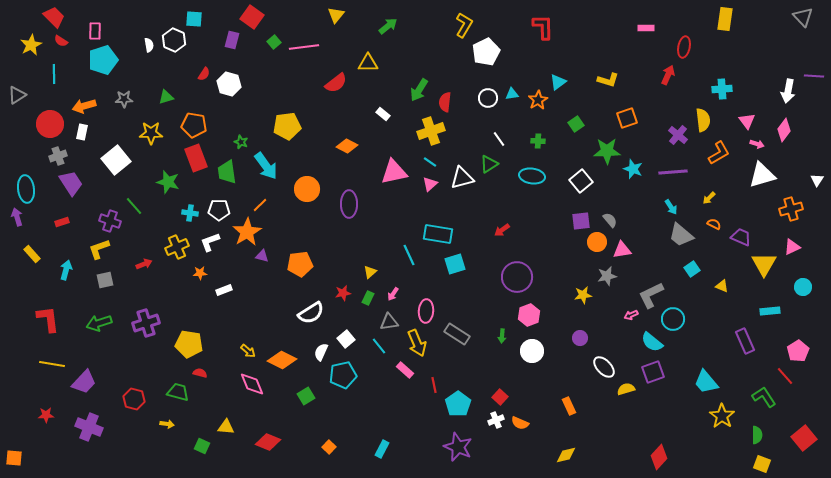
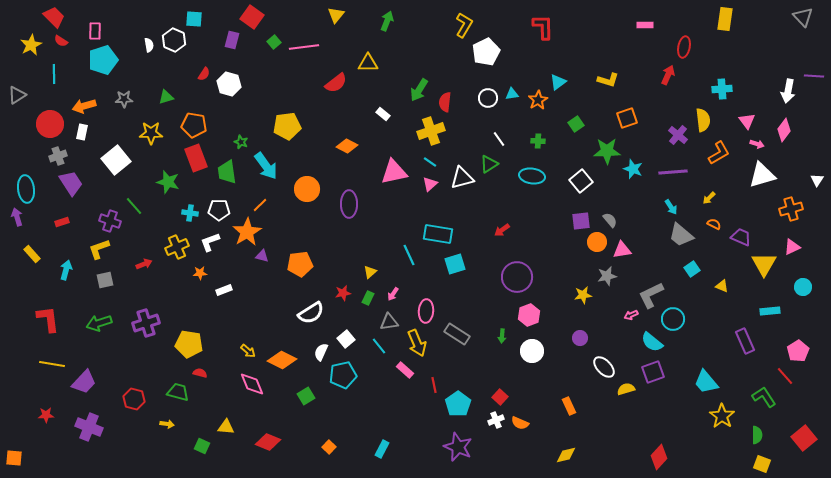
green arrow at (388, 26): moved 1 px left, 5 px up; rotated 30 degrees counterclockwise
pink rectangle at (646, 28): moved 1 px left, 3 px up
